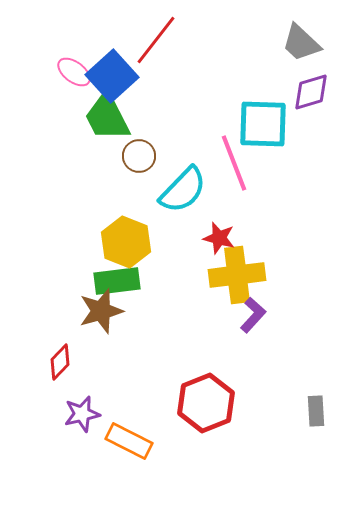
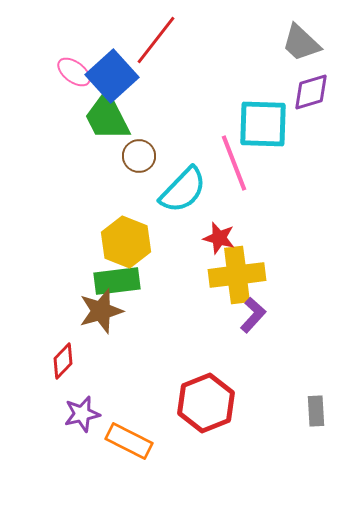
red diamond: moved 3 px right, 1 px up
